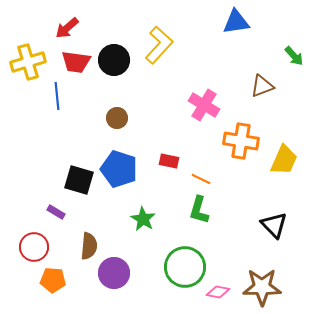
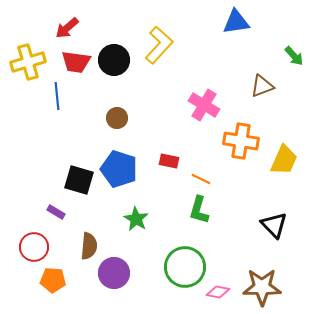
green star: moved 7 px left
